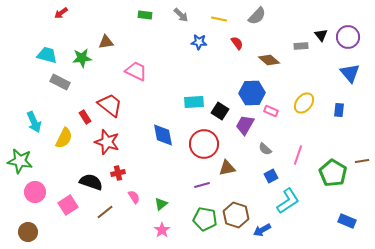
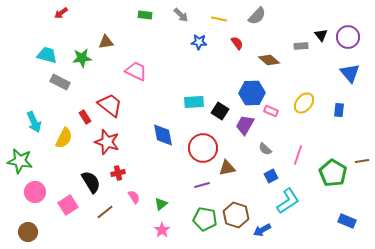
red circle at (204, 144): moved 1 px left, 4 px down
black semicircle at (91, 182): rotated 40 degrees clockwise
